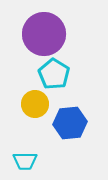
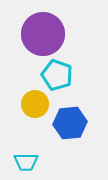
purple circle: moved 1 px left
cyan pentagon: moved 3 px right, 1 px down; rotated 12 degrees counterclockwise
cyan trapezoid: moved 1 px right, 1 px down
